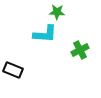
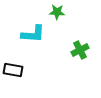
cyan L-shape: moved 12 px left
black rectangle: rotated 12 degrees counterclockwise
